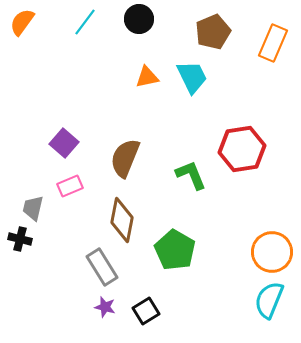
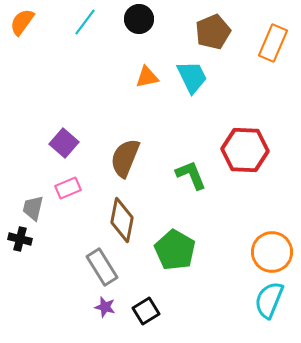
red hexagon: moved 3 px right, 1 px down; rotated 12 degrees clockwise
pink rectangle: moved 2 px left, 2 px down
